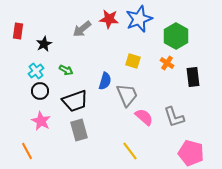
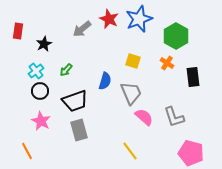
red star: rotated 18 degrees clockwise
green arrow: rotated 104 degrees clockwise
gray trapezoid: moved 4 px right, 2 px up
